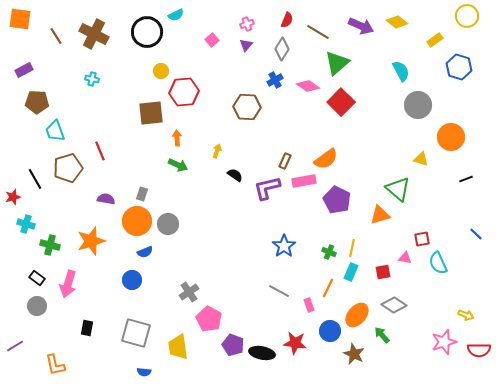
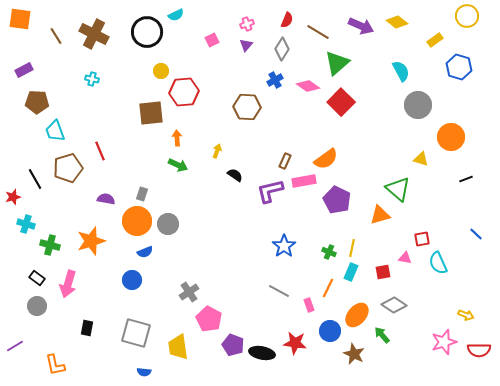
pink square at (212, 40): rotated 16 degrees clockwise
purple L-shape at (267, 188): moved 3 px right, 3 px down
